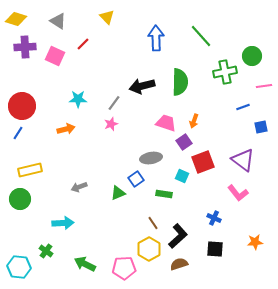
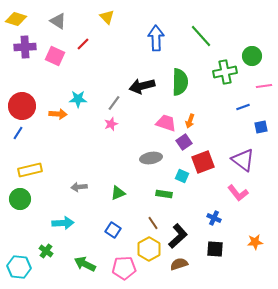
orange arrow at (194, 121): moved 4 px left
orange arrow at (66, 129): moved 8 px left, 15 px up; rotated 18 degrees clockwise
blue square at (136, 179): moved 23 px left, 51 px down; rotated 21 degrees counterclockwise
gray arrow at (79, 187): rotated 14 degrees clockwise
